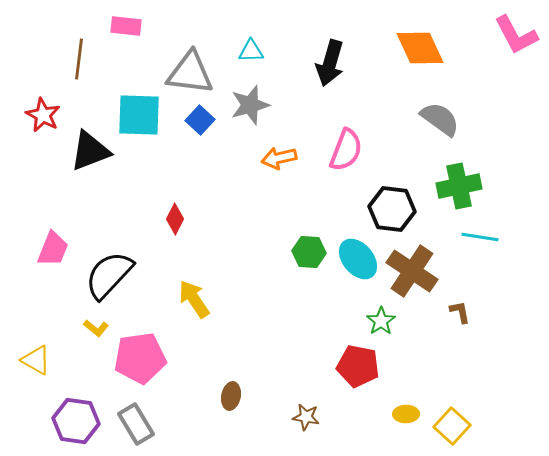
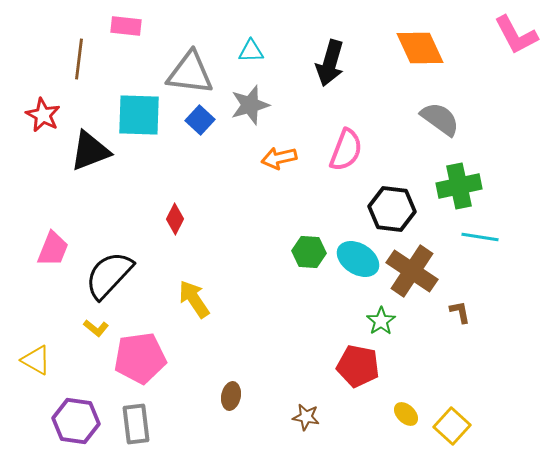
cyan ellipse: rotated 18 degrees counterclockwise
yellow ellipse: rotated 45 degrees clockwise
gray rectangle: rotated 24 degrees clockwise
